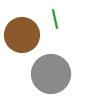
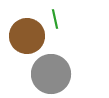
brown circle: moved 5 px right, 1 px down
